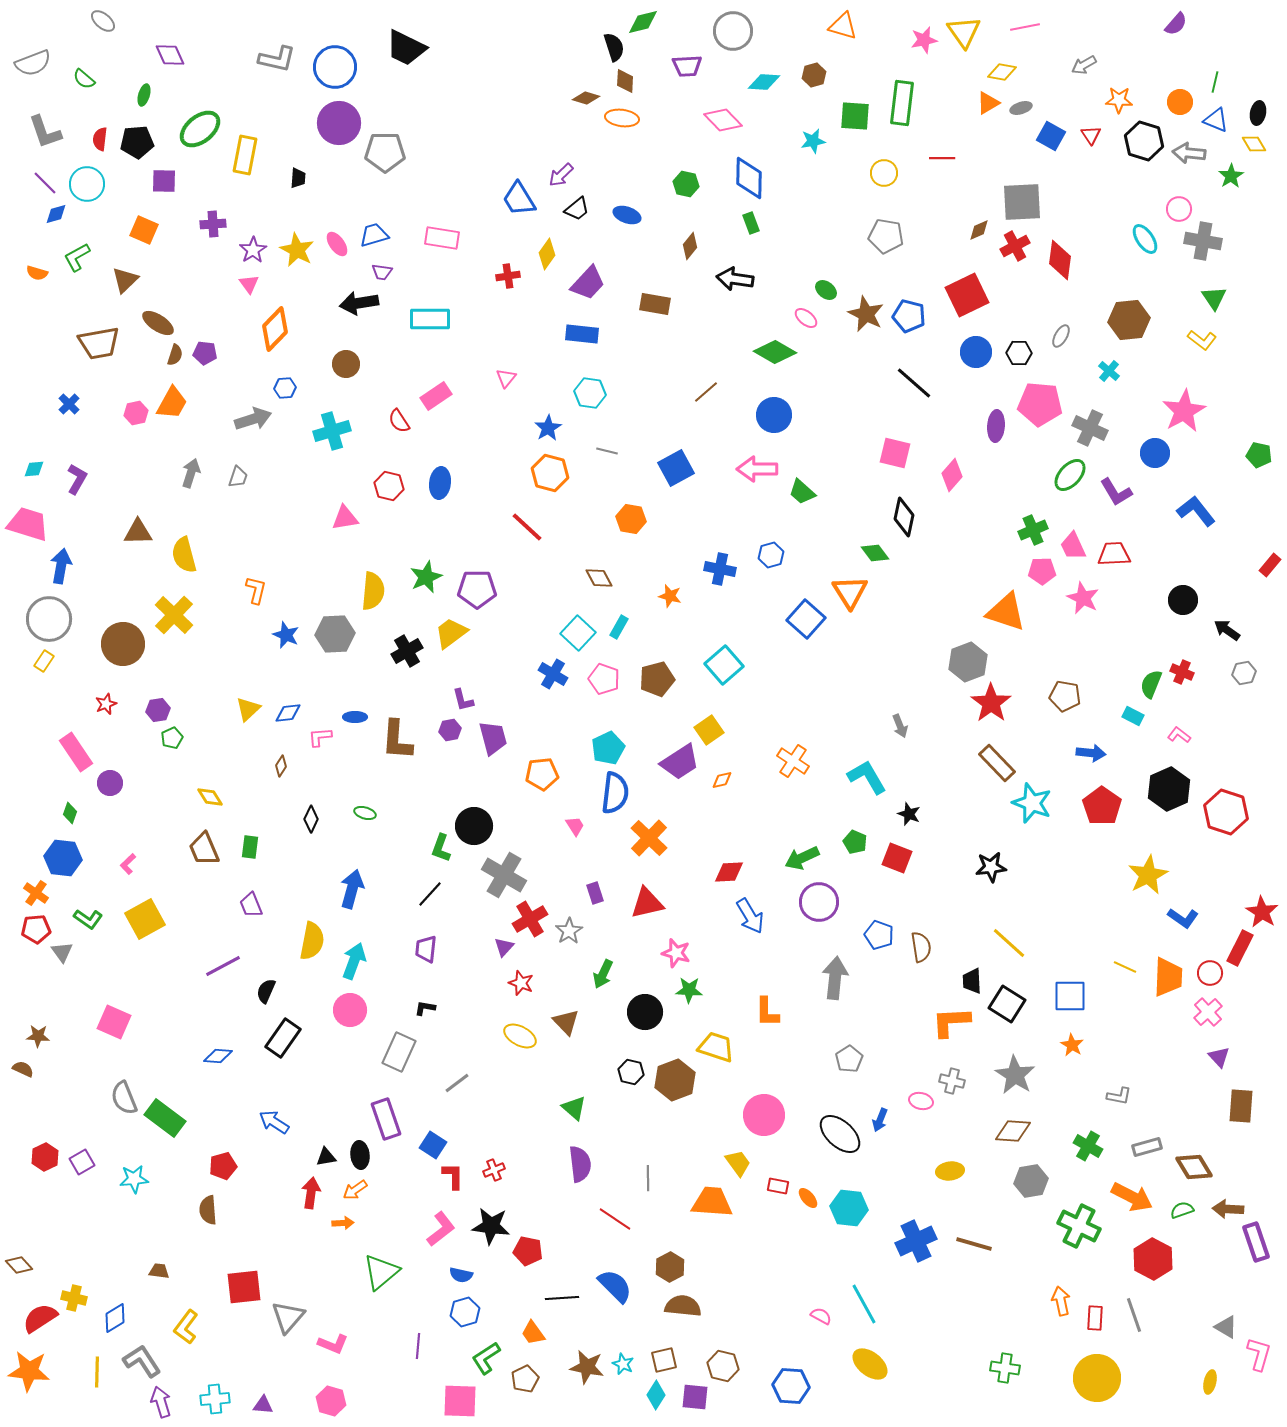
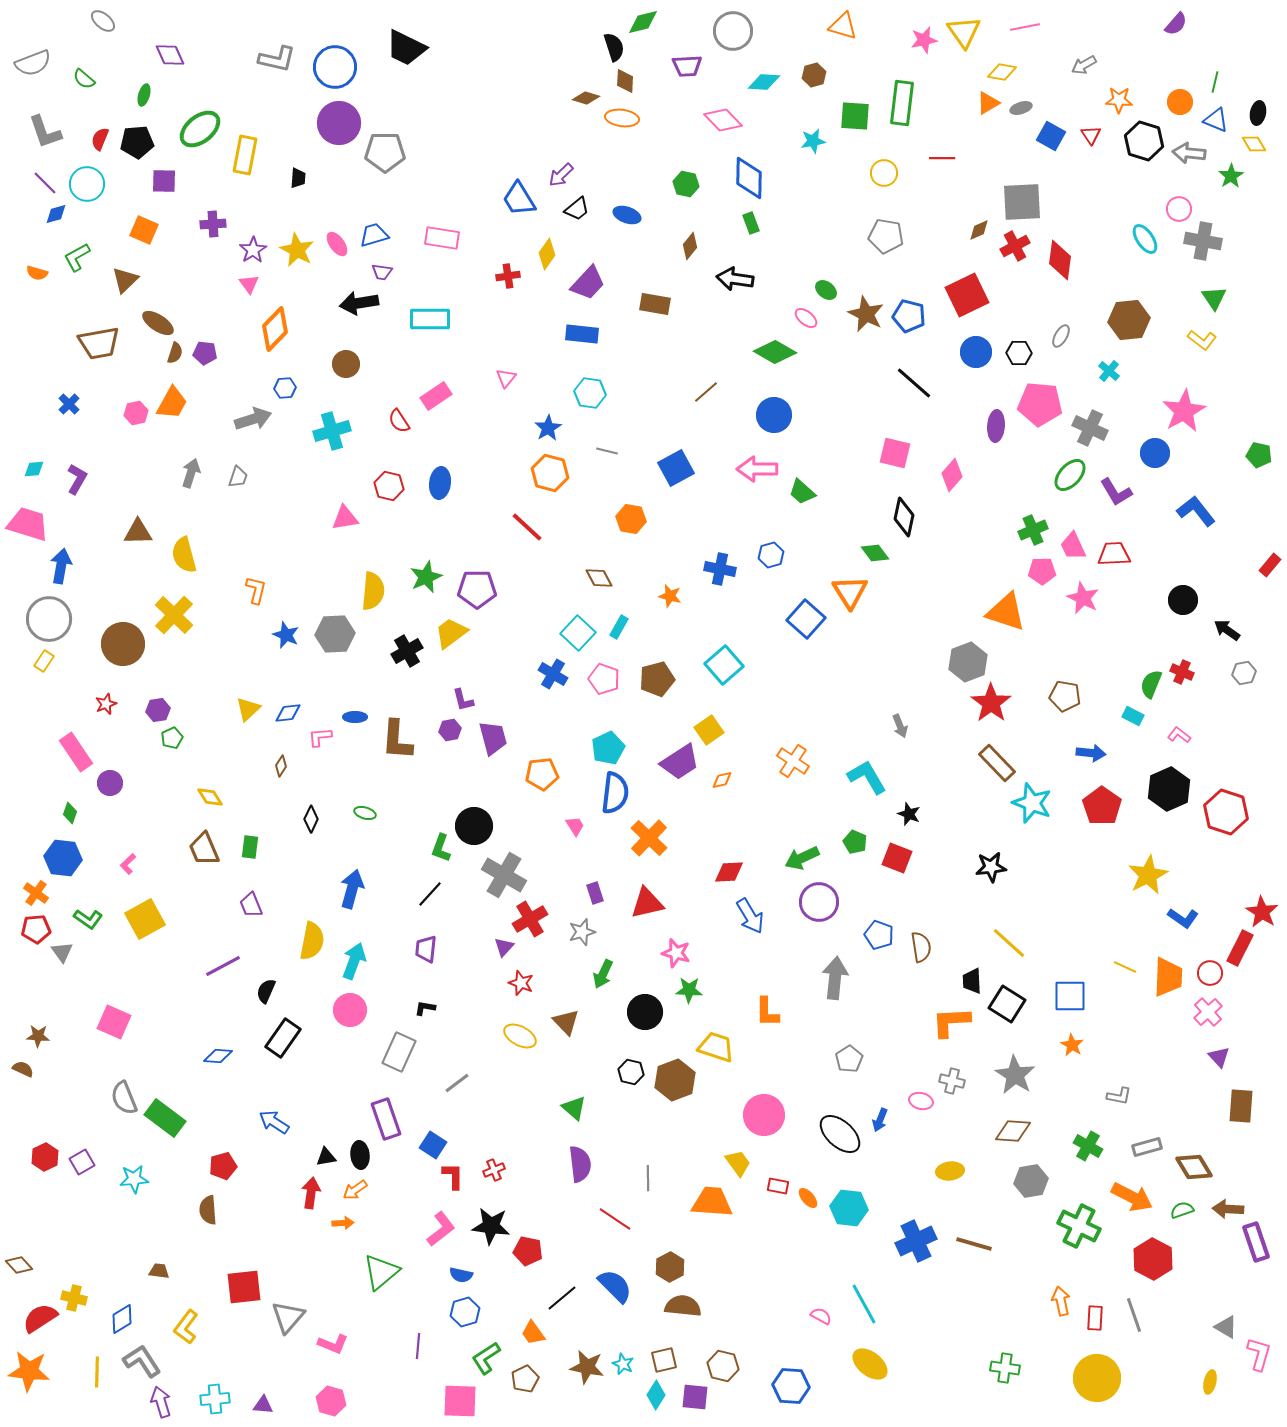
red semicircle at (100, 139): rotated 15 degrees clockwise
brown semicircle at (175, 355): moved 2 px up
gray star at (569, 931): moved 13 px right, 1 px down; rotated 16 degrees clockwise
black line at (562, 1298): rotated 36 degrees counterclockwise
blue diamond at (115, 1318): moved 7 px right, 1 px down
